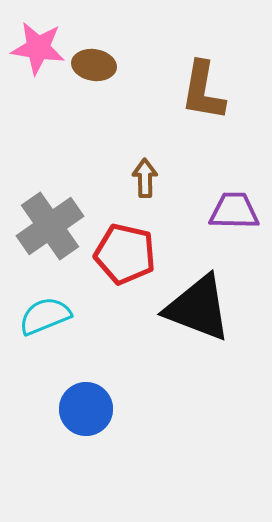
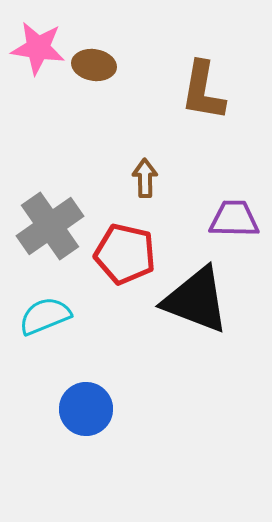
purple trapezoid: moved 8 px down
black triangle: moved 2 px left, 8 px up
